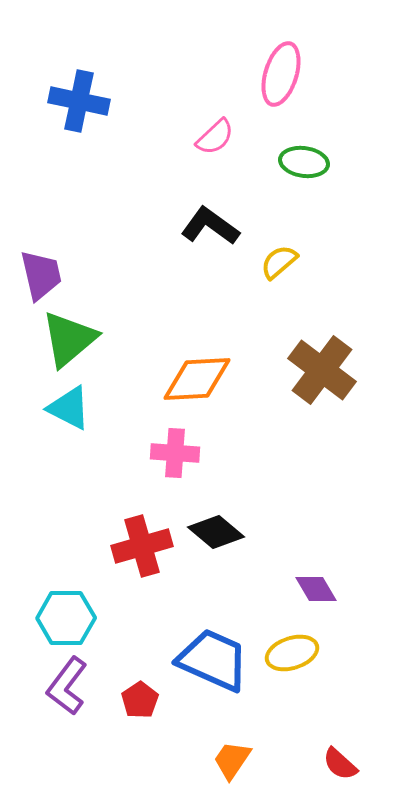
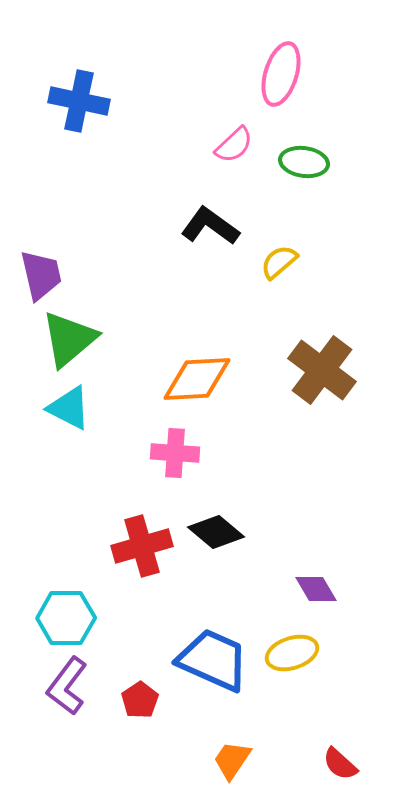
pink semicircle: moved 19 px right, 8 px down
